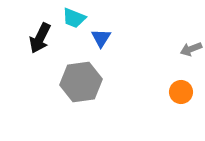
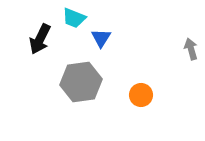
black arrow: moved 1 px down
gray arrow: rotated 95 degrees clockwise
orange circle: moved 40 px left, 3 px down
